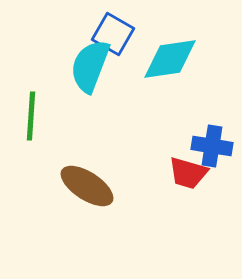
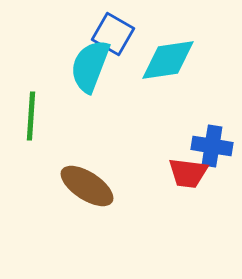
cyan diamond: moved 2 px left, 1 px down
red trapezoid: rotated 9 degrees counterclockwise
